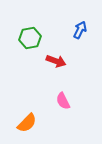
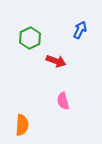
green hexagon: rotated 15 degrees counterclockwise
pink semicircle: rotated 12 degrees clockwise
orange semicircle: moved 5 px left, 2 px down; rotated 40 degrees counterclockwise
